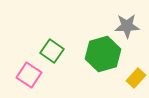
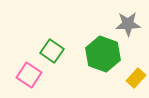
gray star: moved 1 px right, 2 px up
green hexagon: rotated 24 degrees counterclockwise
